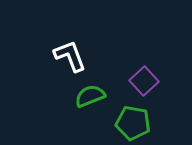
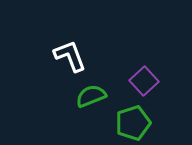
green semicircle: moved 1 px right
green pentagon: rotated 28 degrees counterclockwise
